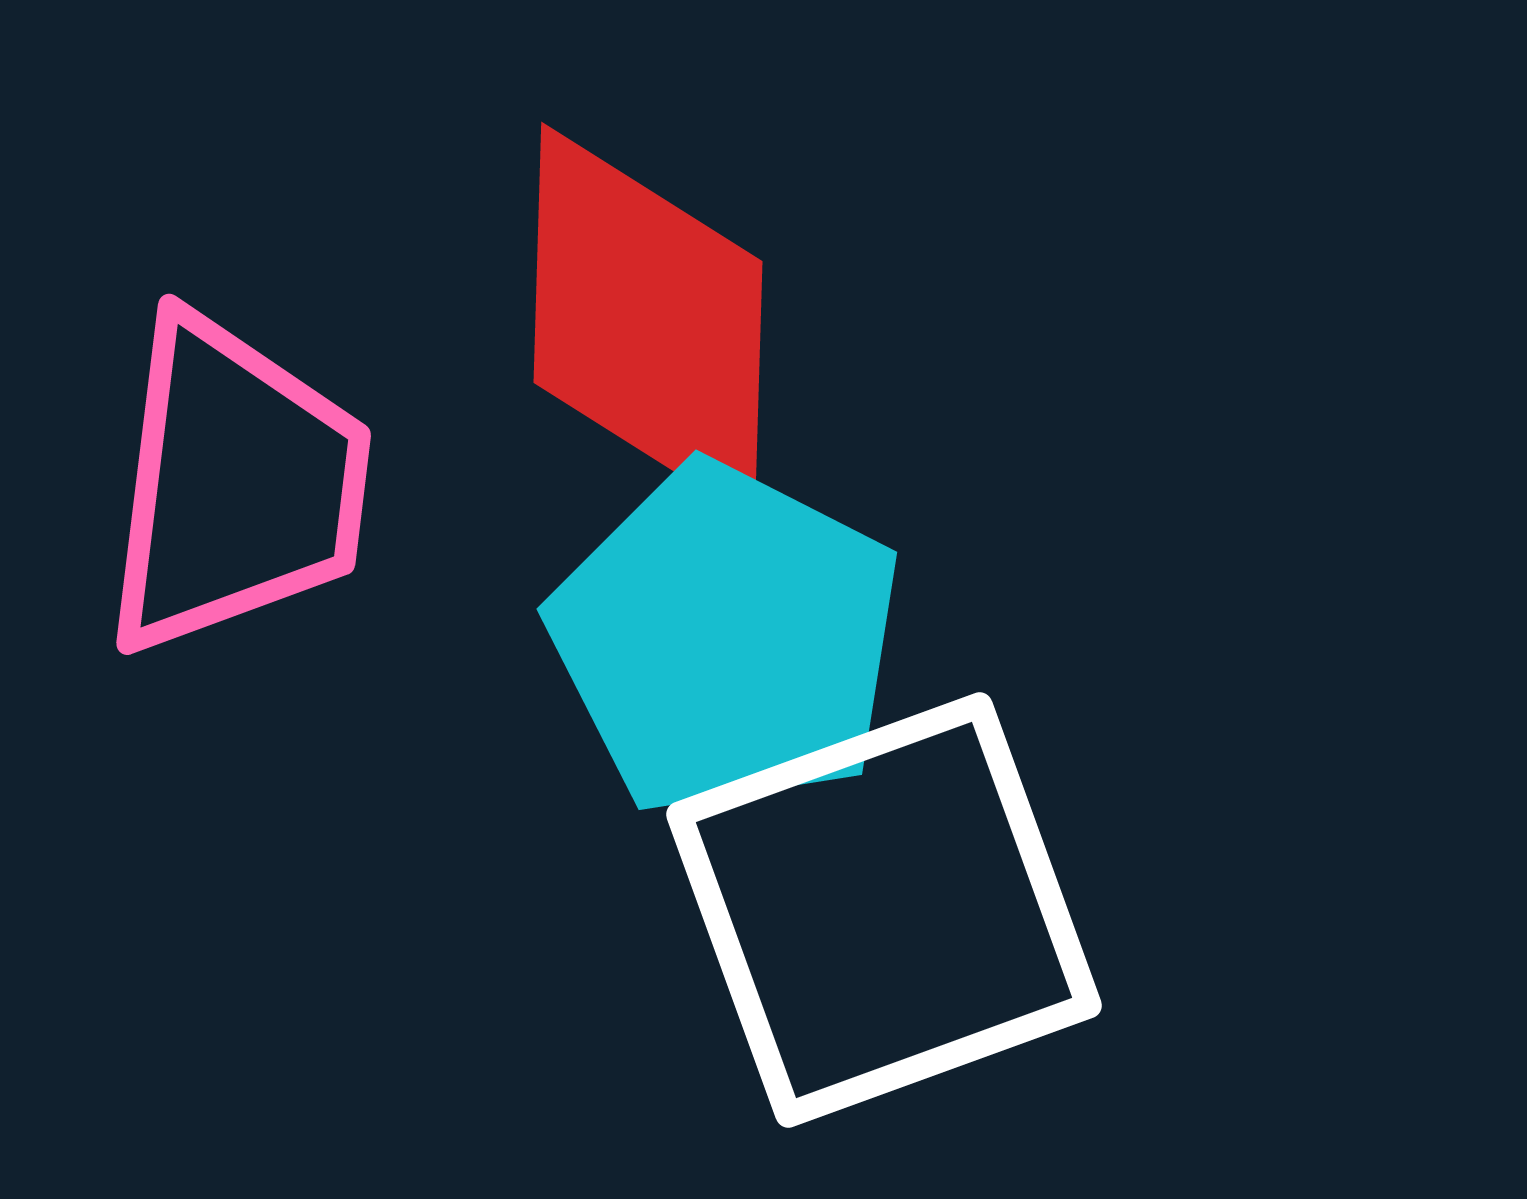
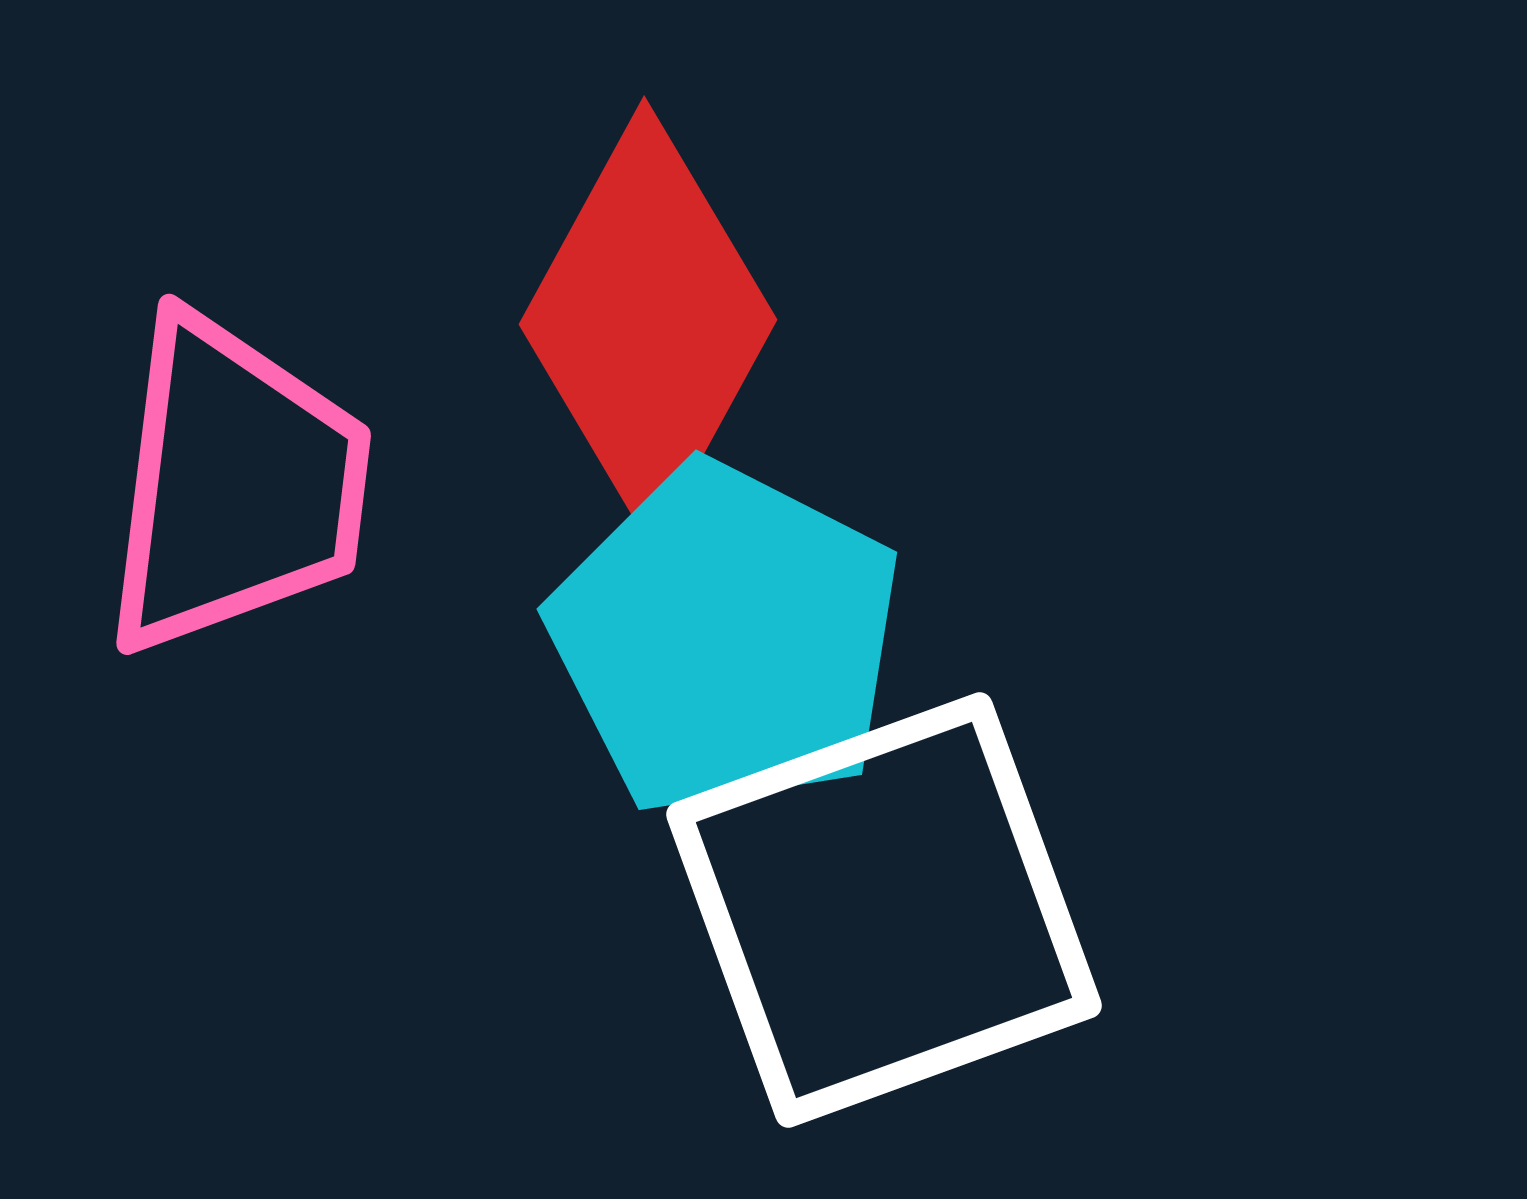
red diamond: rotated 27 degrees clockwise
